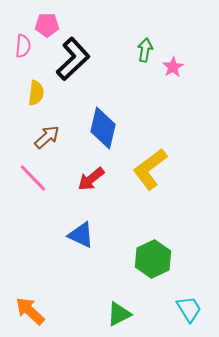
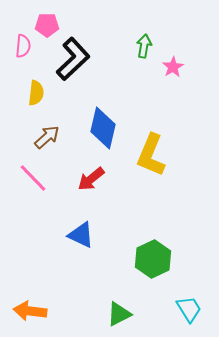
green arrow: moved 1 px left, 4 px up
yellow L-shape: moved 1 px right, 14 px up; rotated 30 degrees counterclockwise
orange arrow: rotated 36 degrees counterclockwise
